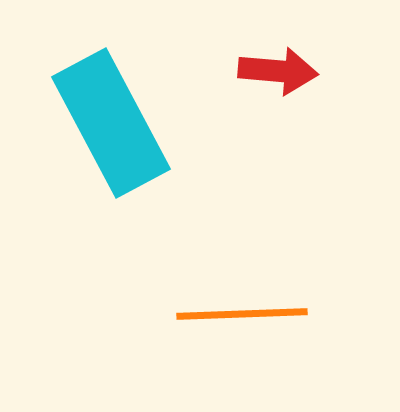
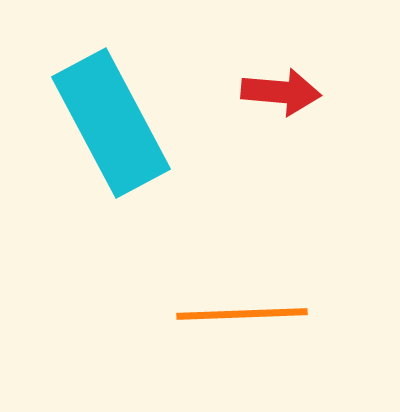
red arrow: moved 3 px right, 21 px down
